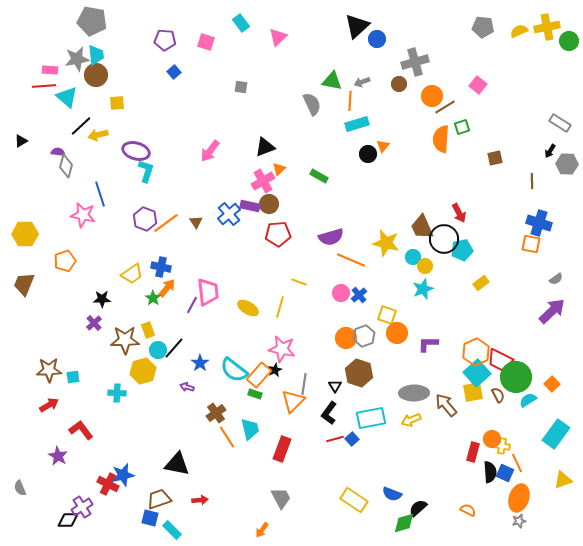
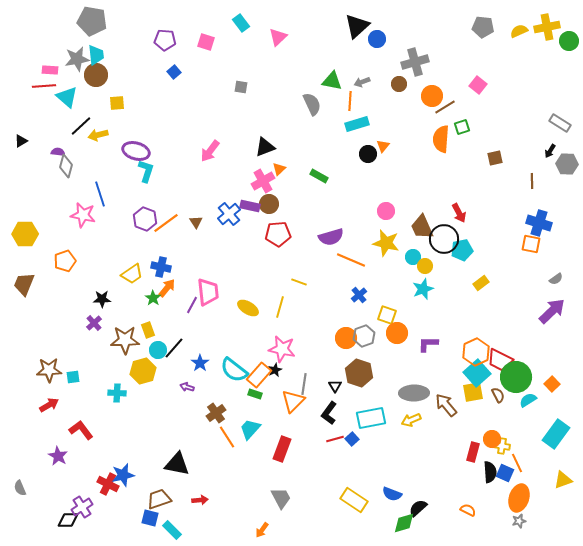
pink circle at (341, 293): moved 45 px right, 82 px up
cyan trapezoid at (250, 429): rotated 125 degrees counterclockwise
